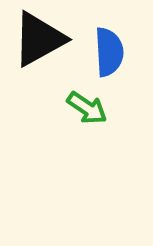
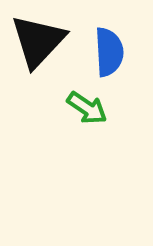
black triangle: moved 1 px left, 2 px down; rotated 18 degrees counterclockwise
